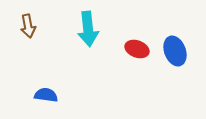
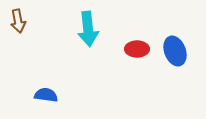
brown arrow: moved 10 px left, 5 px up
red ellipse: rotated 20 degrees counterclockwise
